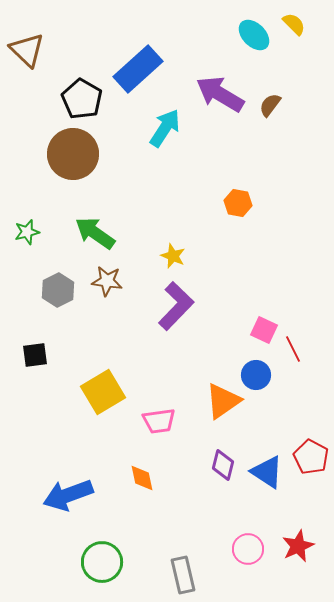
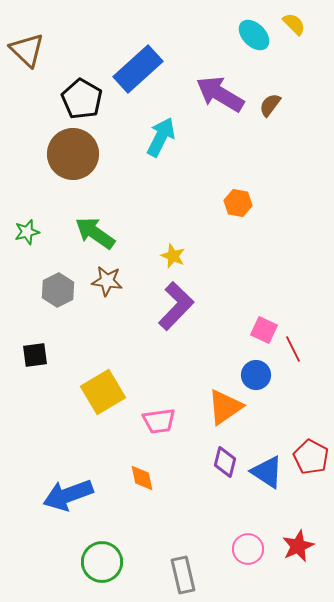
cyan arrow: moved 4 px left, 9 px down; rotated 6 degrees counterclockwise
orange triangle: moved 2 px right, 6 px down
purple diamond: moved 2 px right, 3 px up
